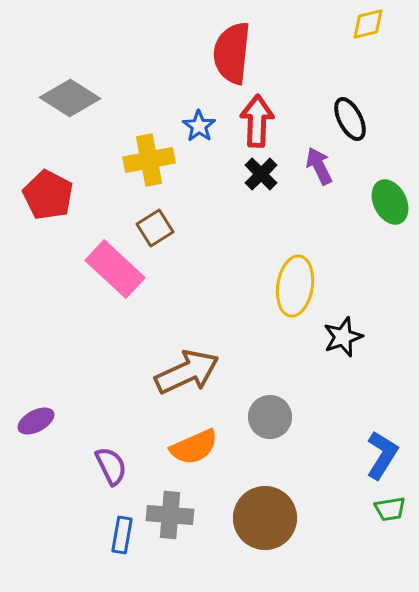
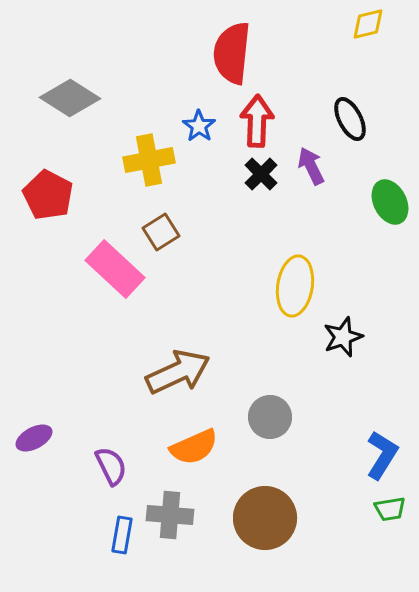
purple arrow: moved 8 px left
brown square: moved 6 px right, 4 px down
brown arrow: moved 9 px left
purple ellipse: moved 2 px left, 17 px down
